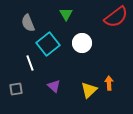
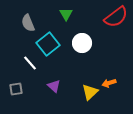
white line: rotated 21 degrees counterclockwise
orange arrow: rotated 104 degrees counterclockwise
yellow triangle: moved 1 px right, 2 px down
